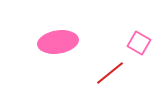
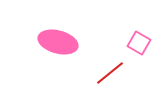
pink ellipse: rotated 24 degrees clockwise
